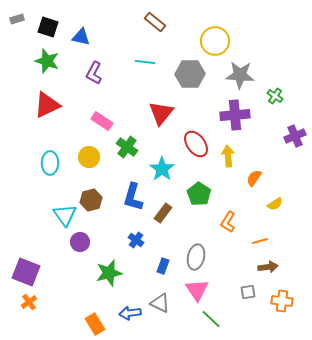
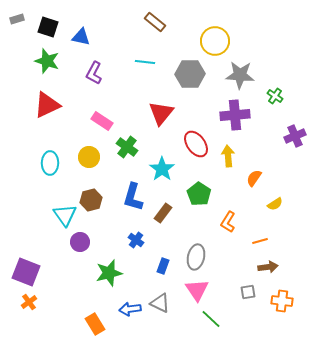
blue arrow at (130, 313): moved 4 px up
